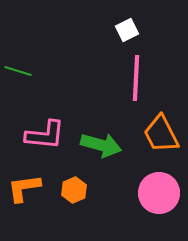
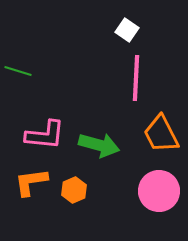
white square: rotated 30 degrees counterclockwise
green arrow: moved 2 px left
orange L-shape: moved 7 px right, 6 px up
pink circle: moved 2 px up
